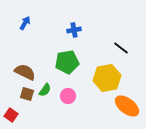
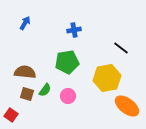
brown semicircle: rotated 20 degrees counterclockwise
